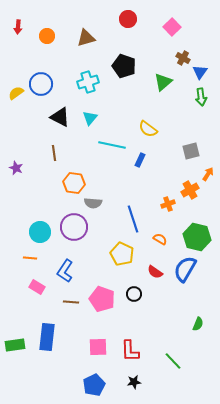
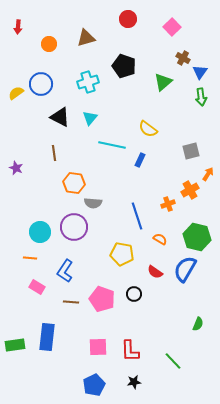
orange circle at (47, 36): moved 2 px right, 8 px down
blue line at (133, 219): moved 4 px right, 3 px up
yellow pentagon at (122, 254): rotated 15 degrees counterclockwise
